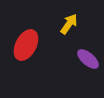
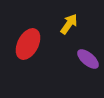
red ellipse: moved 2 px right, 1 px up
